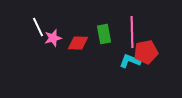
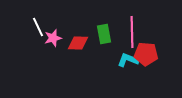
red pentagon: moved 2 px down; rotated 15 degrees clockwise
cyan L-shape: moved 2 px left, 1 px up
